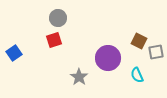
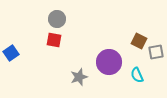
gray circle: moved 1 px left, 1 px down
red square: rotated 28 degrees clockwise
blue square: moved 3 px left
purple circle: moved 1 px right, 4 px down
gray star: rotated 18 degrees clockwise
